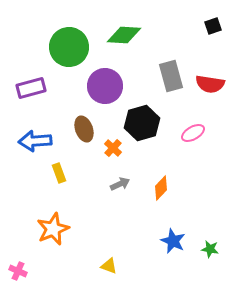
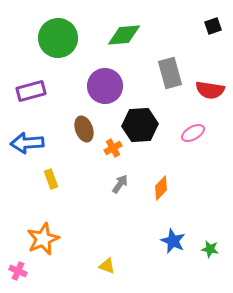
green diamond: rotated 8 degrees counterclockwise
green circle: moved 11 px left, 9 px up
gray rectangle: moved 1 px left, 3 px up
red semicircle: moved 6 px down
purple rectangle: moved 3 px down
black hexagon: moved 2 px left, 2 px down; rotated 12 degrees clockwise
blue arrow: moved 8 px left, 2 px down
orange cross: rotated 18 degrees clockwise
yellow rectangle: moved 8 px left, 6 px down
gray arrow: rotated 30 degrees counterclockwise
orange star: moved 10 px left, 10 px down
yellow triangle: moved 2 px left
